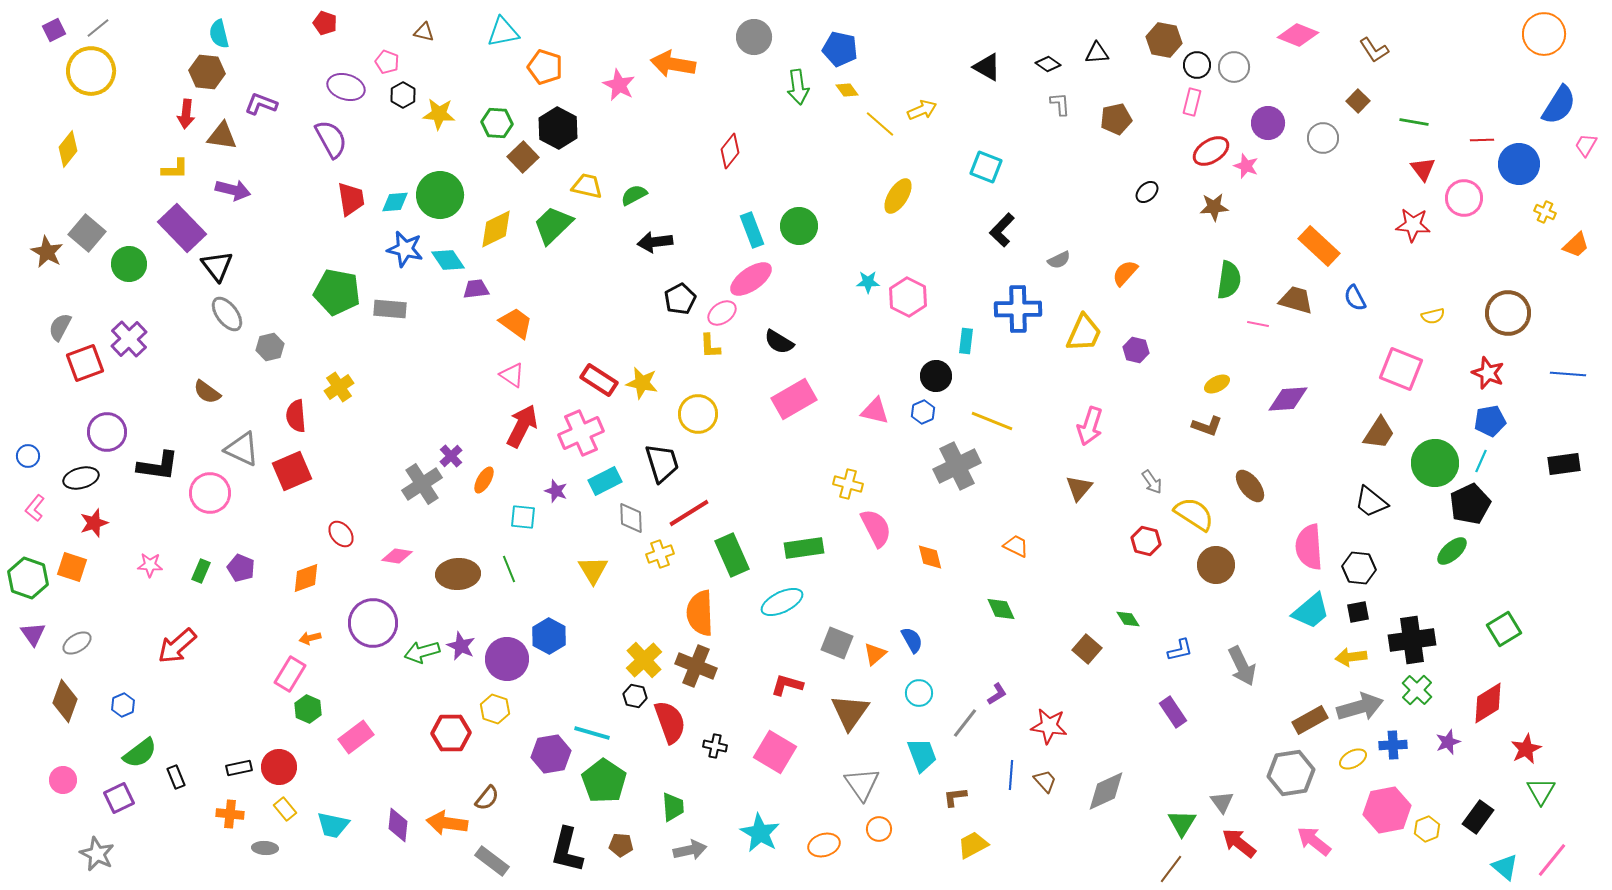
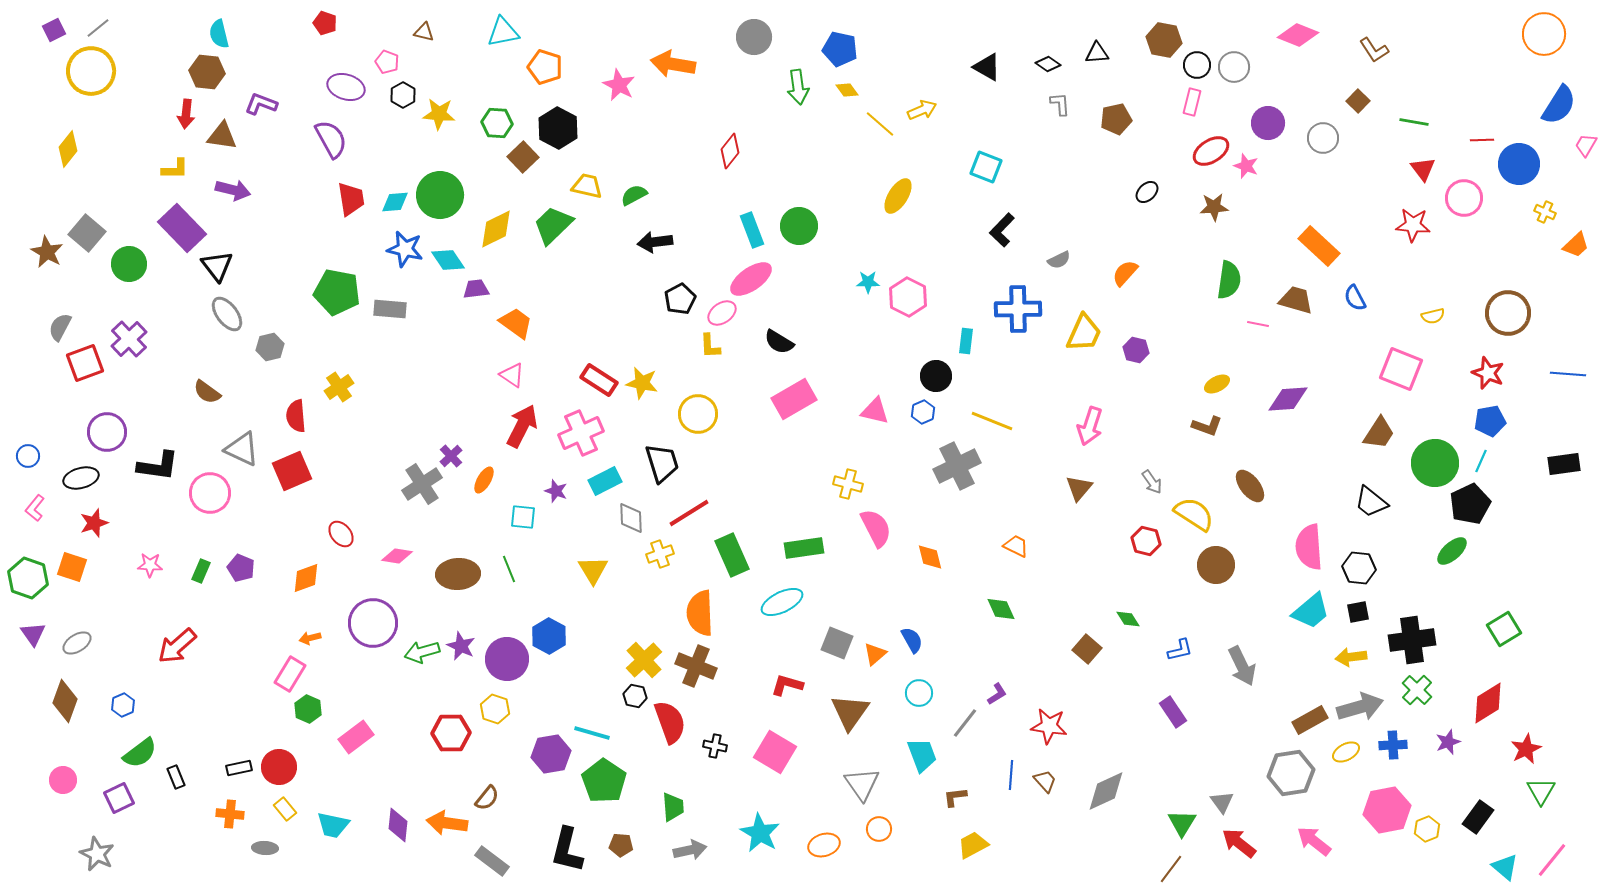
yellow ellipse at (1353, 759): moved 7 px left, 7 px up
